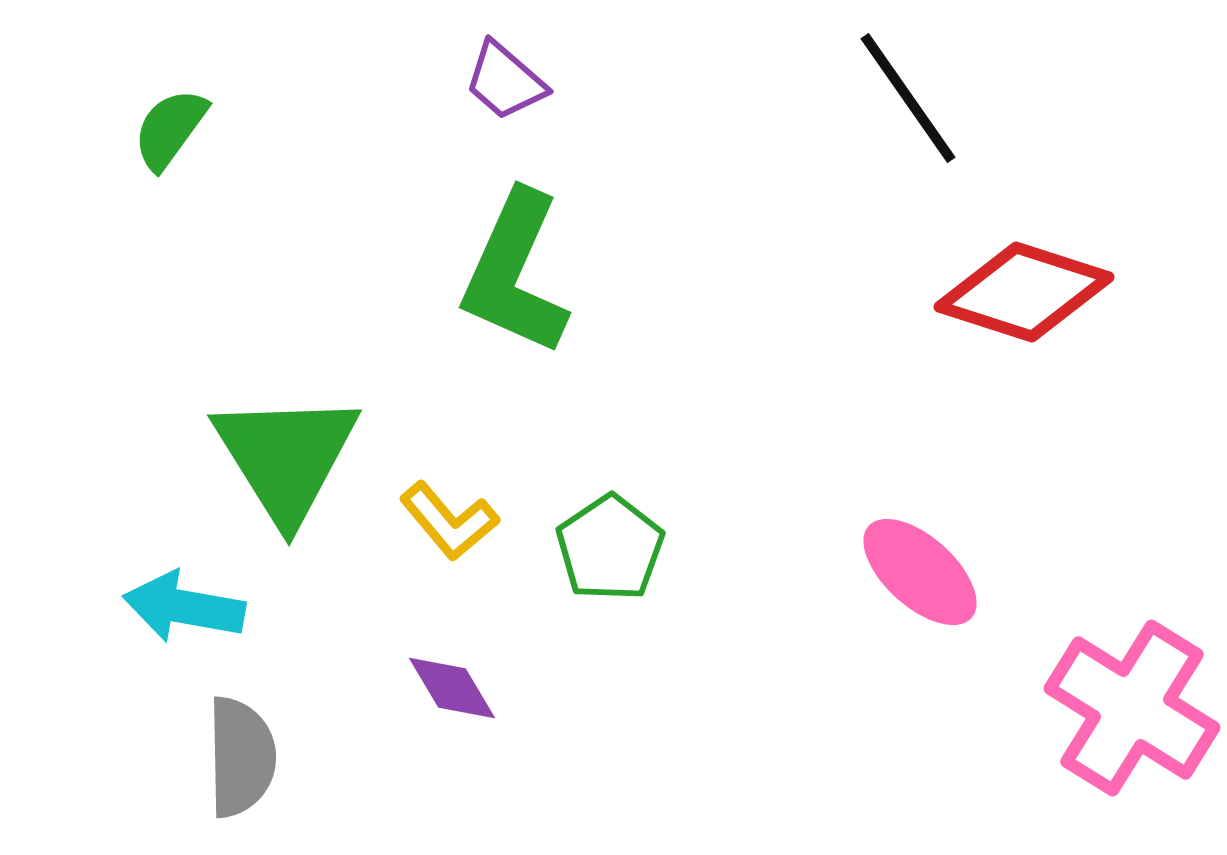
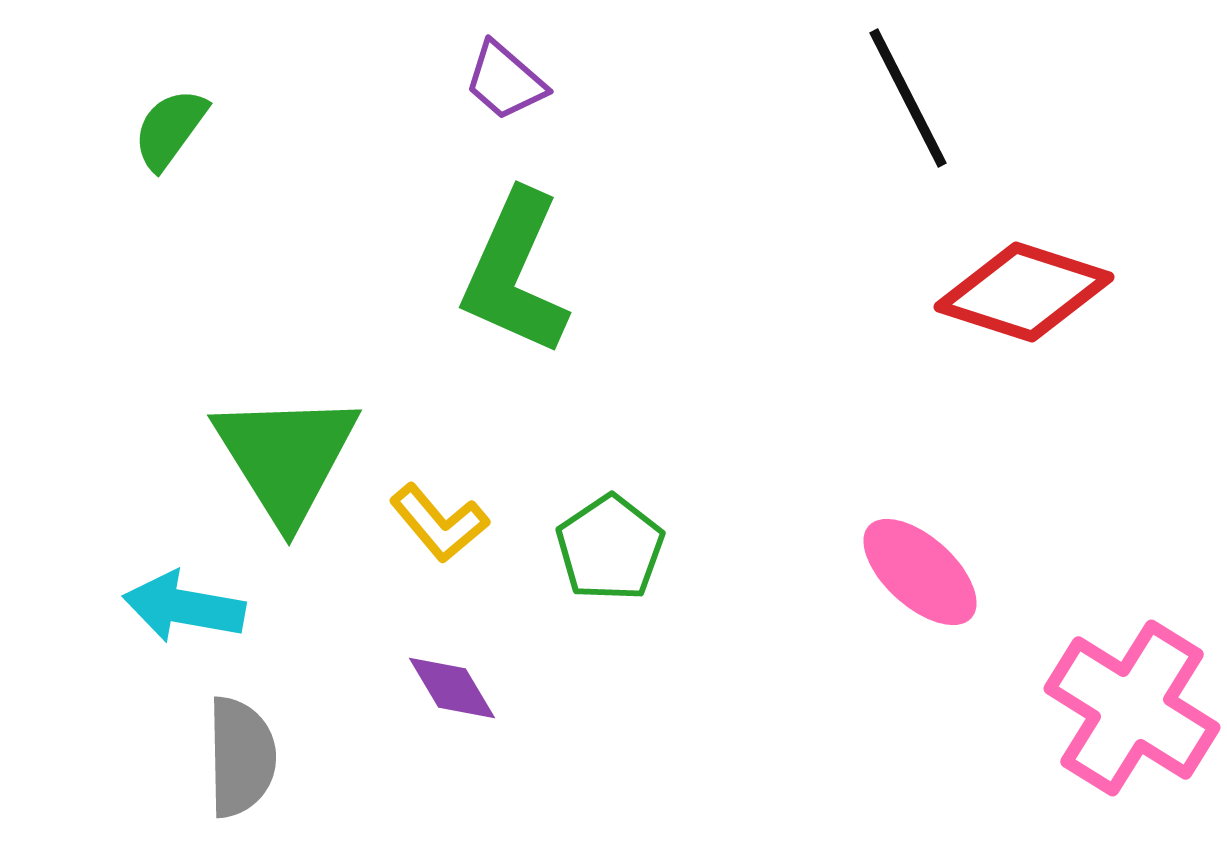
black line: rotated 8 degrees clockwise
yellow L-shape: moved 10 px left, 2 px down
